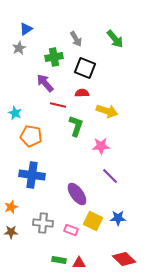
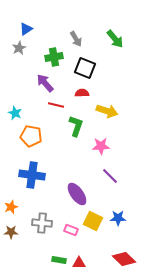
red line: moved 2 px left
gray cross: moved 1 px left
